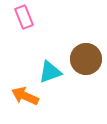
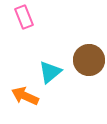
brown circle: moved 3 px right, 1 px down
cyan triangle: rotated 20 degrees counterclockwise
